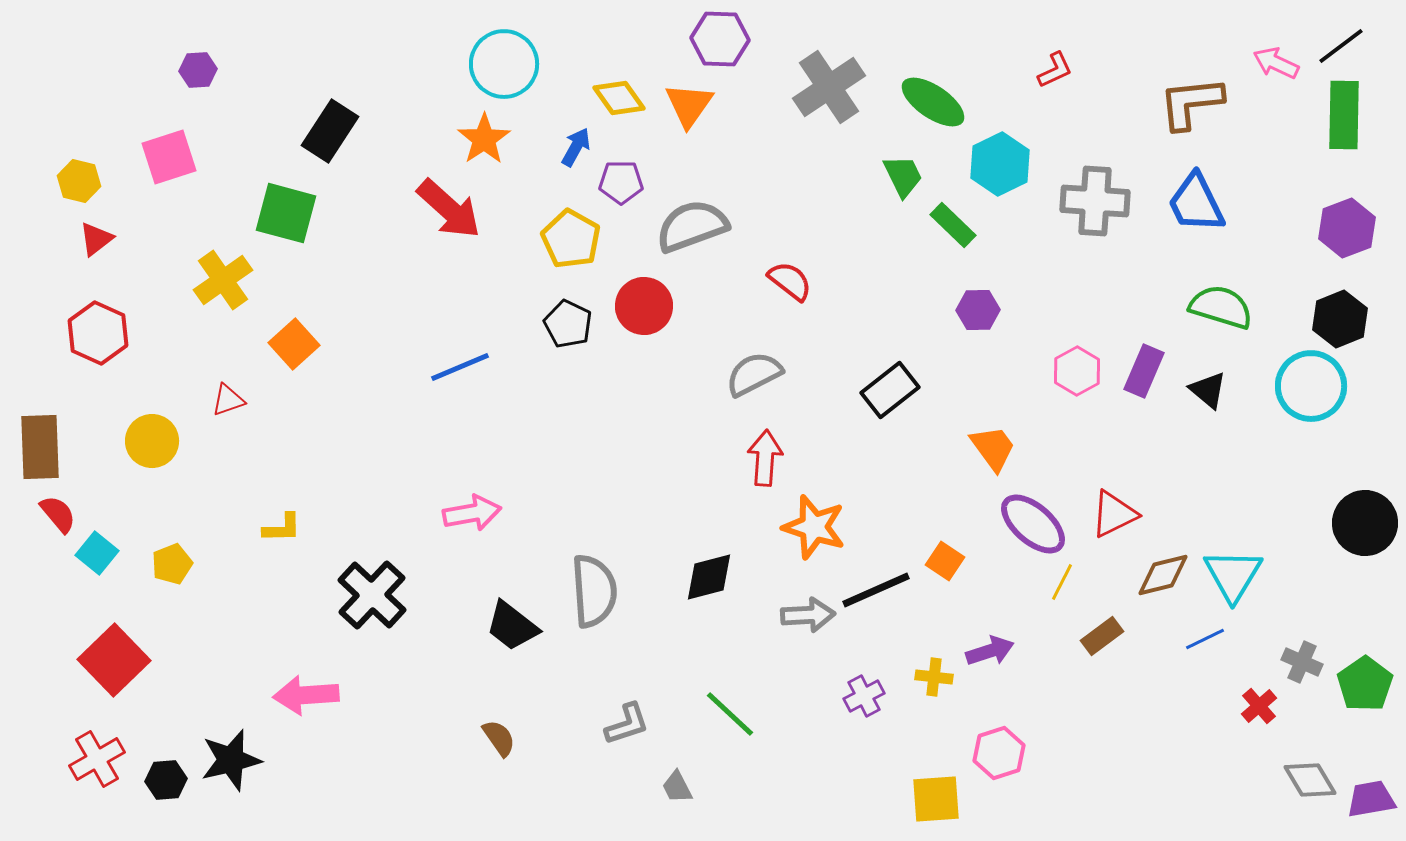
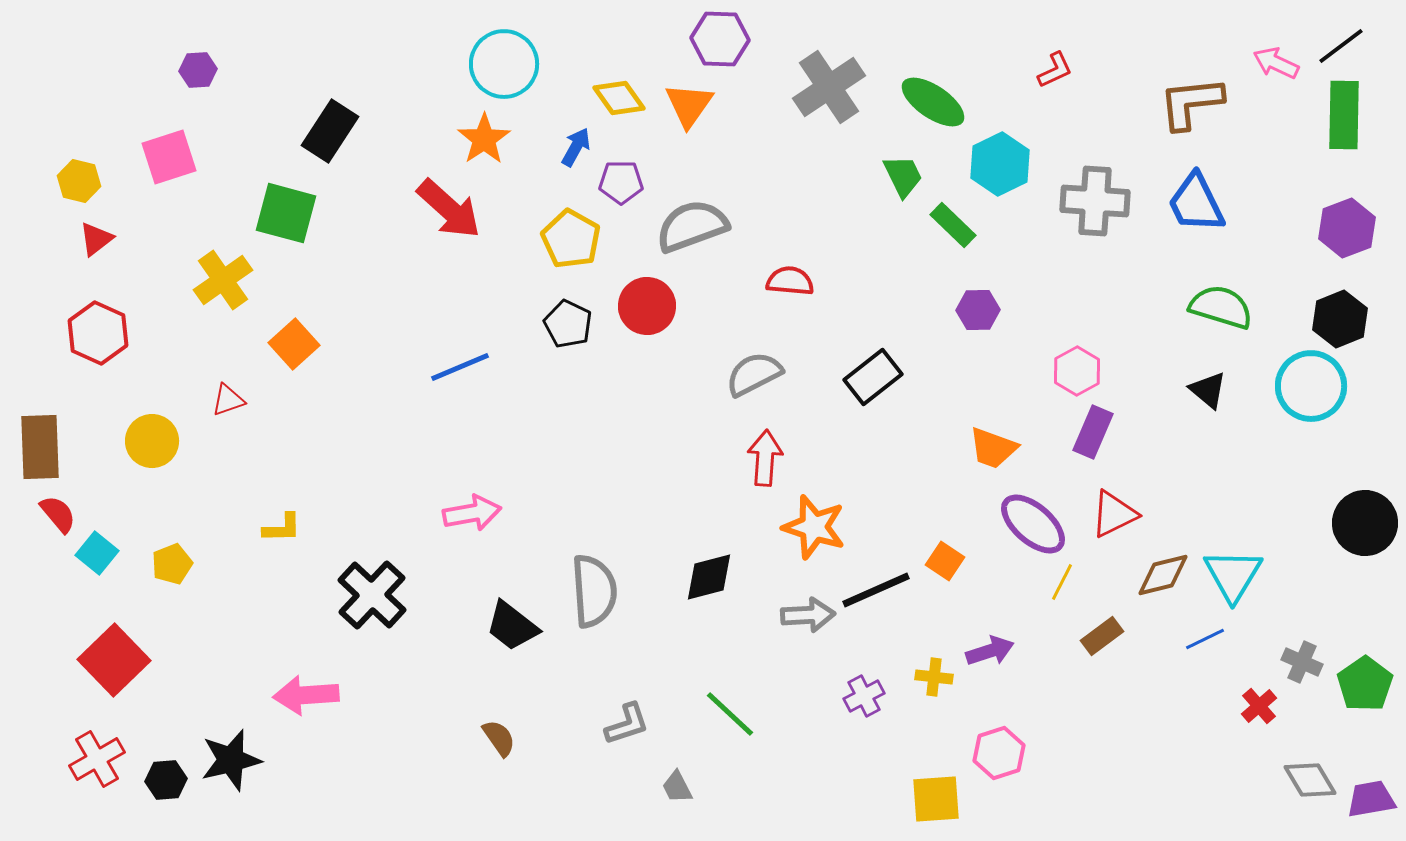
red semicircle at (790, 281): rotated 33 degrees counterclockwise
red circle at (644, 306): moved 3 px right
purple rectangle at (1144, 371): moved 51 px left, 61 px down
black rectangle at (890, 390): moved 17 px left, 13 px up
orange trapezoid at (993, 448): rotated 146 degrees clockwise
